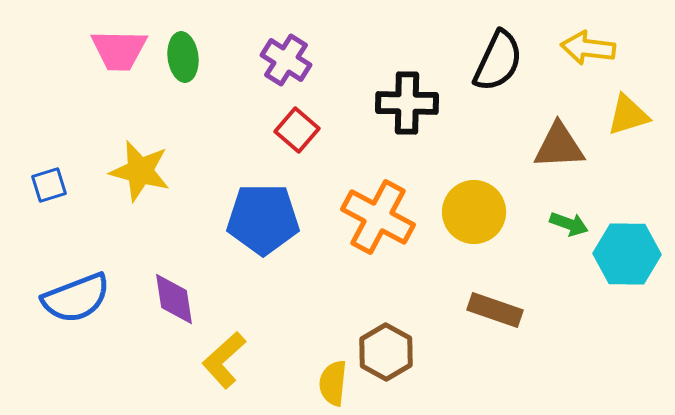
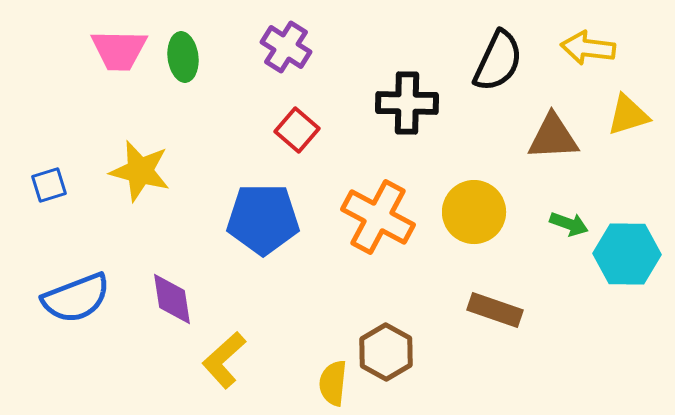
purple cross: moved 13 px up
brown triangle: moved 6 px left, 9 px up
purple diamond: moved 2 px left
